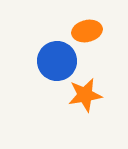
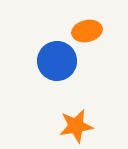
orange star: moved 9 px left, 31 px down
